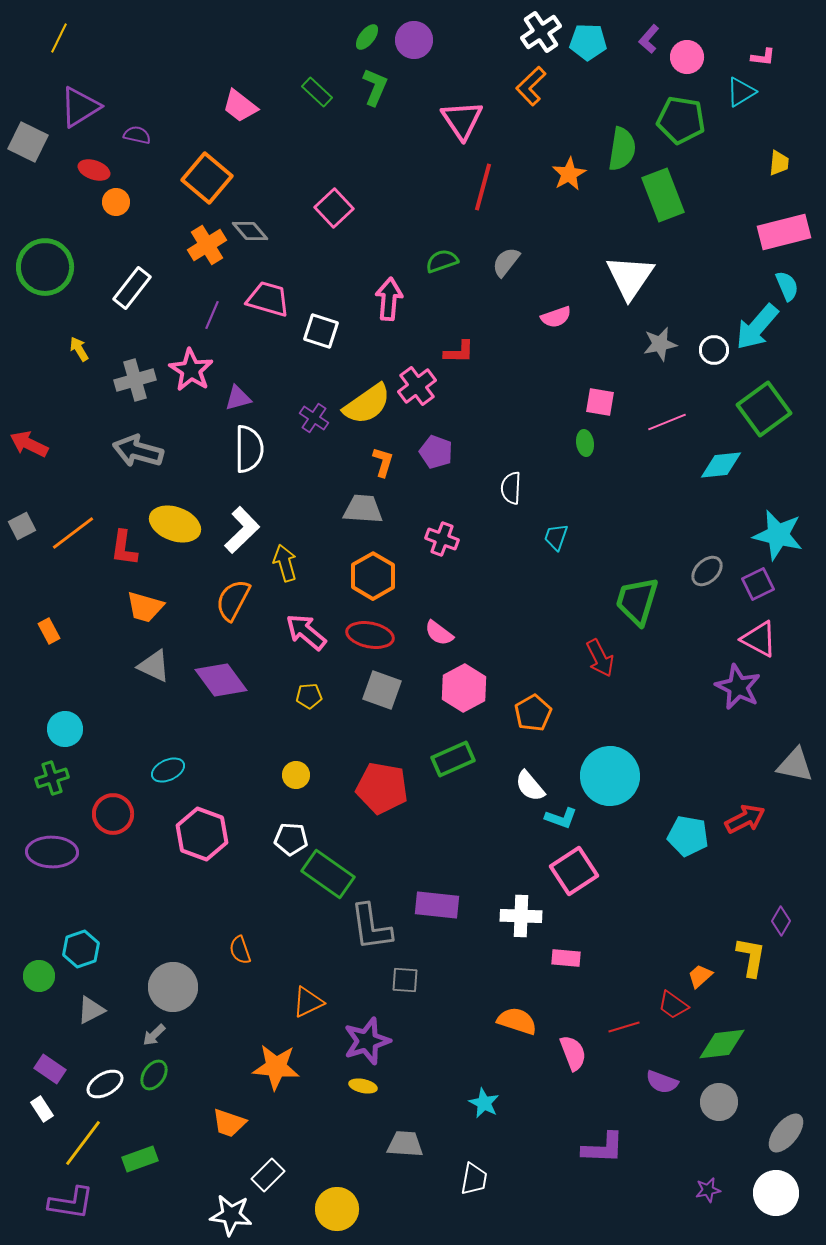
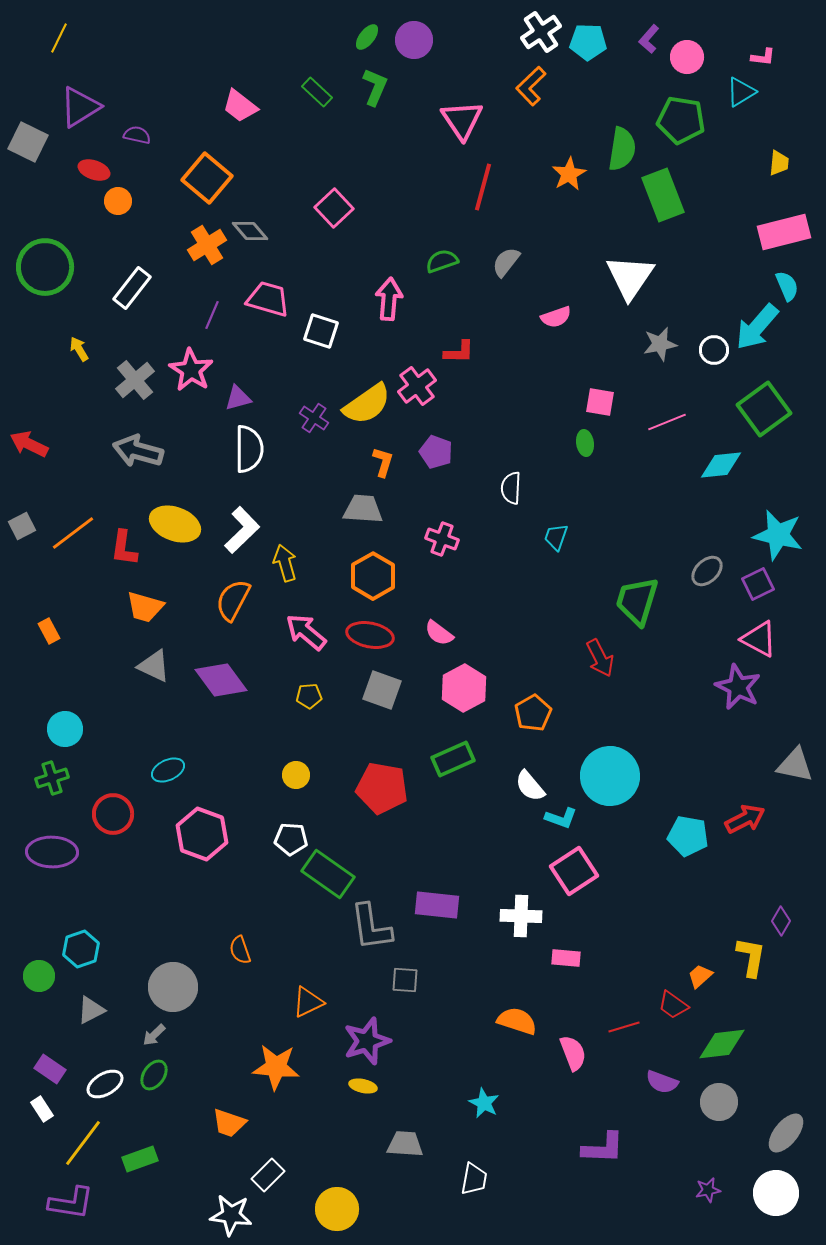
orange circle at (116, 202): moved 2 px right, 1 px up
gray cross at (135, 380): rotated 24 degrees counterclockwise
